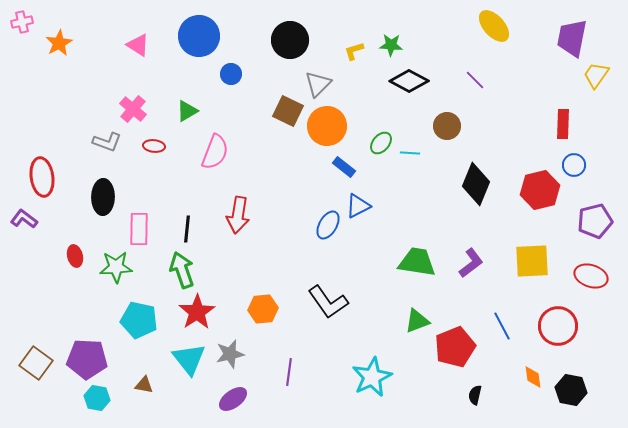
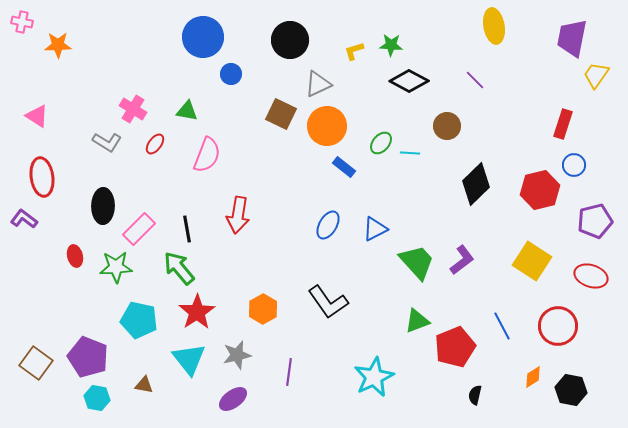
pink cross at (22, 22): rotated 25 degrees clockwise
yellow ellipse at (494, 26): rotated 32 degrees clockwise
blue circle at (199, 36): moved 4 px right, 1 px down
orange star at (59, 43): moved 1 px left, 2 px down; rotated 28 degrees clockwise
pink triangle at (138, 45): moved 101 px left, 71 px down
gray triangle at (318, 84): rotated 20 degrees clockwise
pink cross at (133, 109): rotated 8 degrees counterclockwise
green triangle at (187, 111): rotated 40 degrees clockwise
brown square at (288, 111): moved 7 px left, 3 px down
red rectangle at (563, 124): rotated 16 degrees clockwise
gray L-shape at (107, 142): rotated 12 degrees clockwise
red ellipse at (154, 146): moved 1 px right, 2 px up; rotated 60 degrees counterclockwise
pink semicircle at (215, 152): moved 8 px left, 3 px down
black diamond at (476, 184): rotated 24 degrees clockwise
black ellipse at (103, 197): moved 9 px down
blue triangle at (358, 206): moved 17 px right, 23 px down
pink rectangle at (139, 229): rotated 44 degrees clockwise
black line at (187, 229): rotated 16 degrees counterclockwise
yellow square at (532, 261): rotated 36 degrees clockwise
green trapezoid at (417, 262): rotated 39 degrees clockwise
purple L-shape at (471, 263): moved 9 px left, 3 px up
green arrow at (182, 270): moved 3 px left, 2 px up; rotated 21 degrees counterclockwise
orange hexagon at (263, 309): rotated 24 degrees counterclockwise
gray star at (230, 354): moved 7 px right, 1 px down
purple pentagon at (87, 359): moved 1 px right, 2 px up; rotated 18 degrees clockwise
cyan star at (372, 377): moved 2 px right
orange diamond at (533, 377): rotated 65 degrees clockwise
